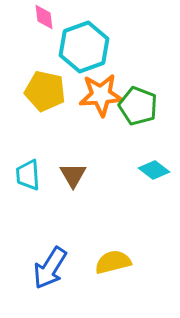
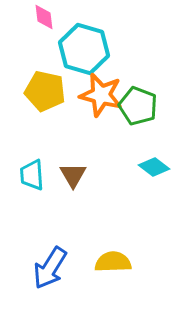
cyan hexagon: moved 2 px down; rotated 24 degrees counterclockwise
orange star: rotated 18 degrees clockwise
cyan diamond: moved 3 px up
cyan trapezoid: moved 4 px right
yellow semicircle: rotated 12 degrees clockwise
